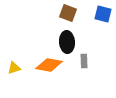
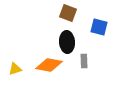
blue square: moved 4 px left, 13 px down
yellow triangle: moved 1 px right, 1 px down
